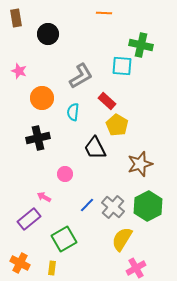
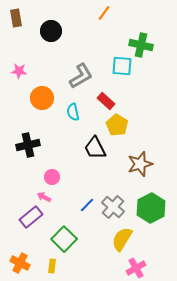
orange line: rotated 56 degrees counterclockwise
black circle: moved 3 px right, 3 px up
pink star: rotated 14 degrees counterclockwise
red rectangle: moved 1 px left
cyan semicircle: rotated 18 degrees counterclockwise
black cross: moved 10 px left, 7 px down
pink circle: moved 13 px left, 3 px down
green hexagon: moved 3 px right, 2 px down
purple rectangle: moved 2 px right, 2 px up
green square: rotated 15 degrees counterclockwise
yellow rectangle: moved 2 px up
